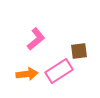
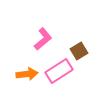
pink L-shape: moved 7 px right
brown square: rotated 24 degrees counterclockwise
